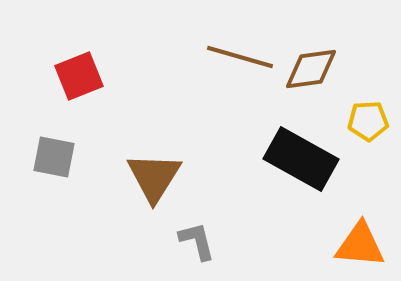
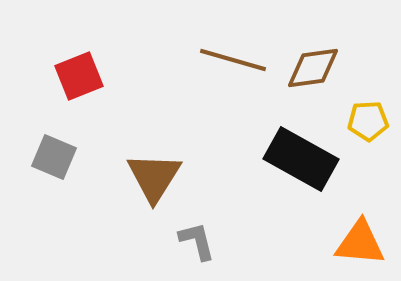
brown line: moved 7 px left, 3 px down
brown diamond: moved 2 px right, 1 px up
gray square: rotated 12 degrees clockwise
orange triangle: moved 2 px up
